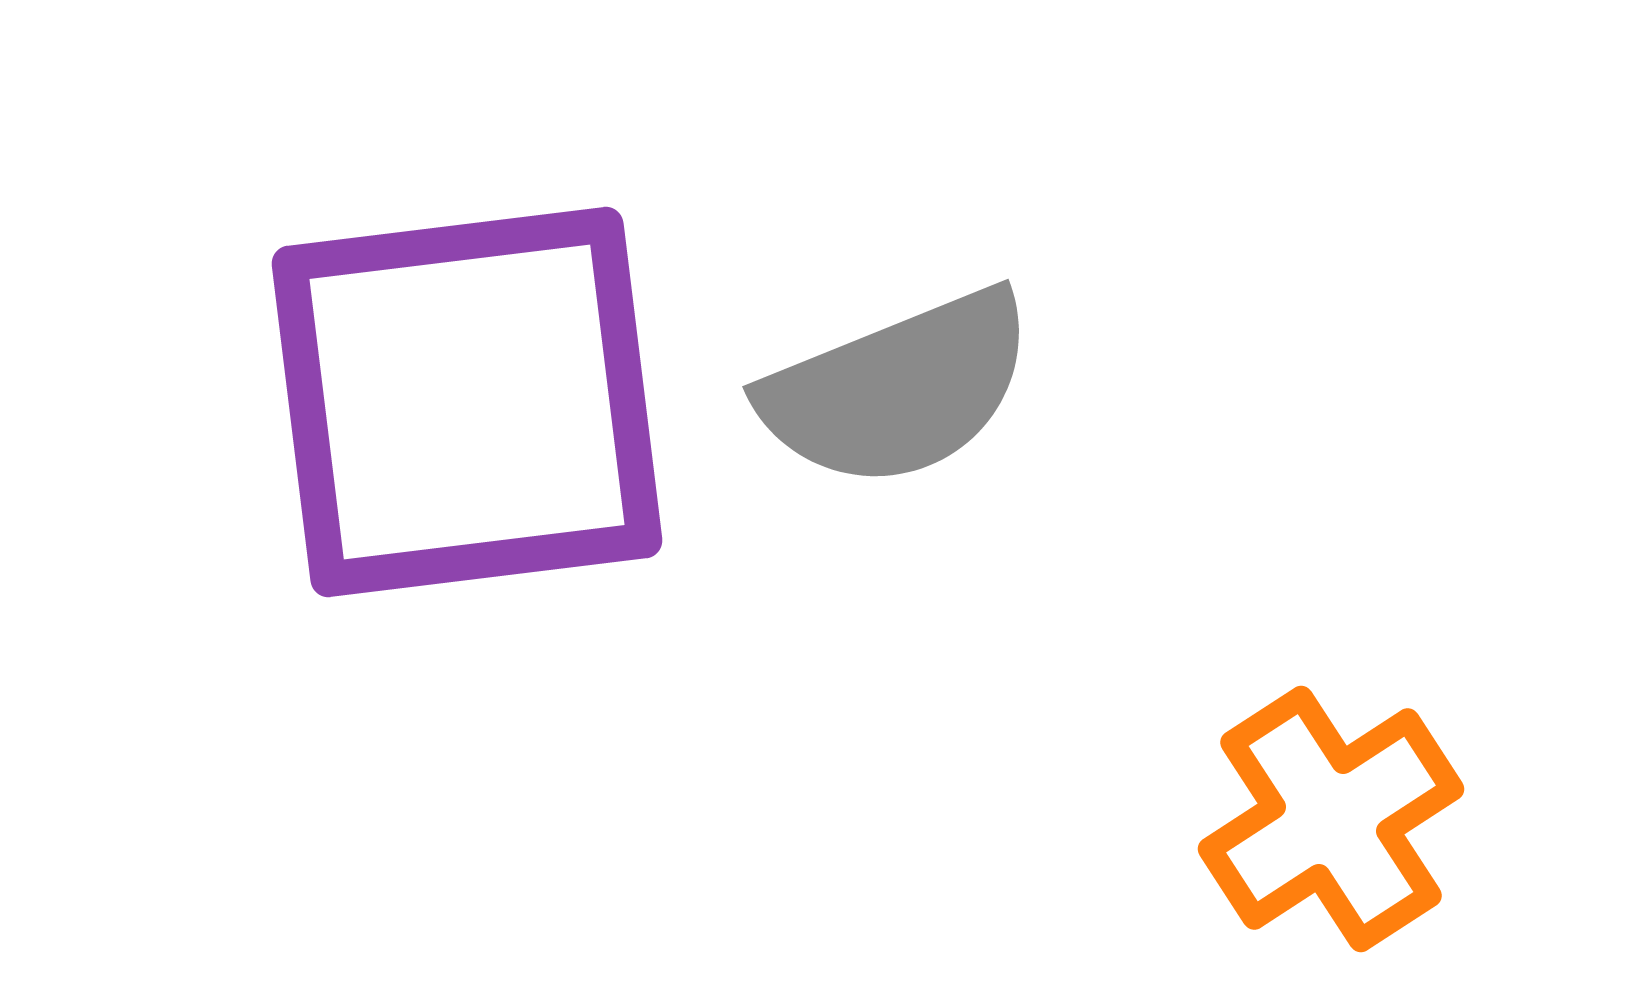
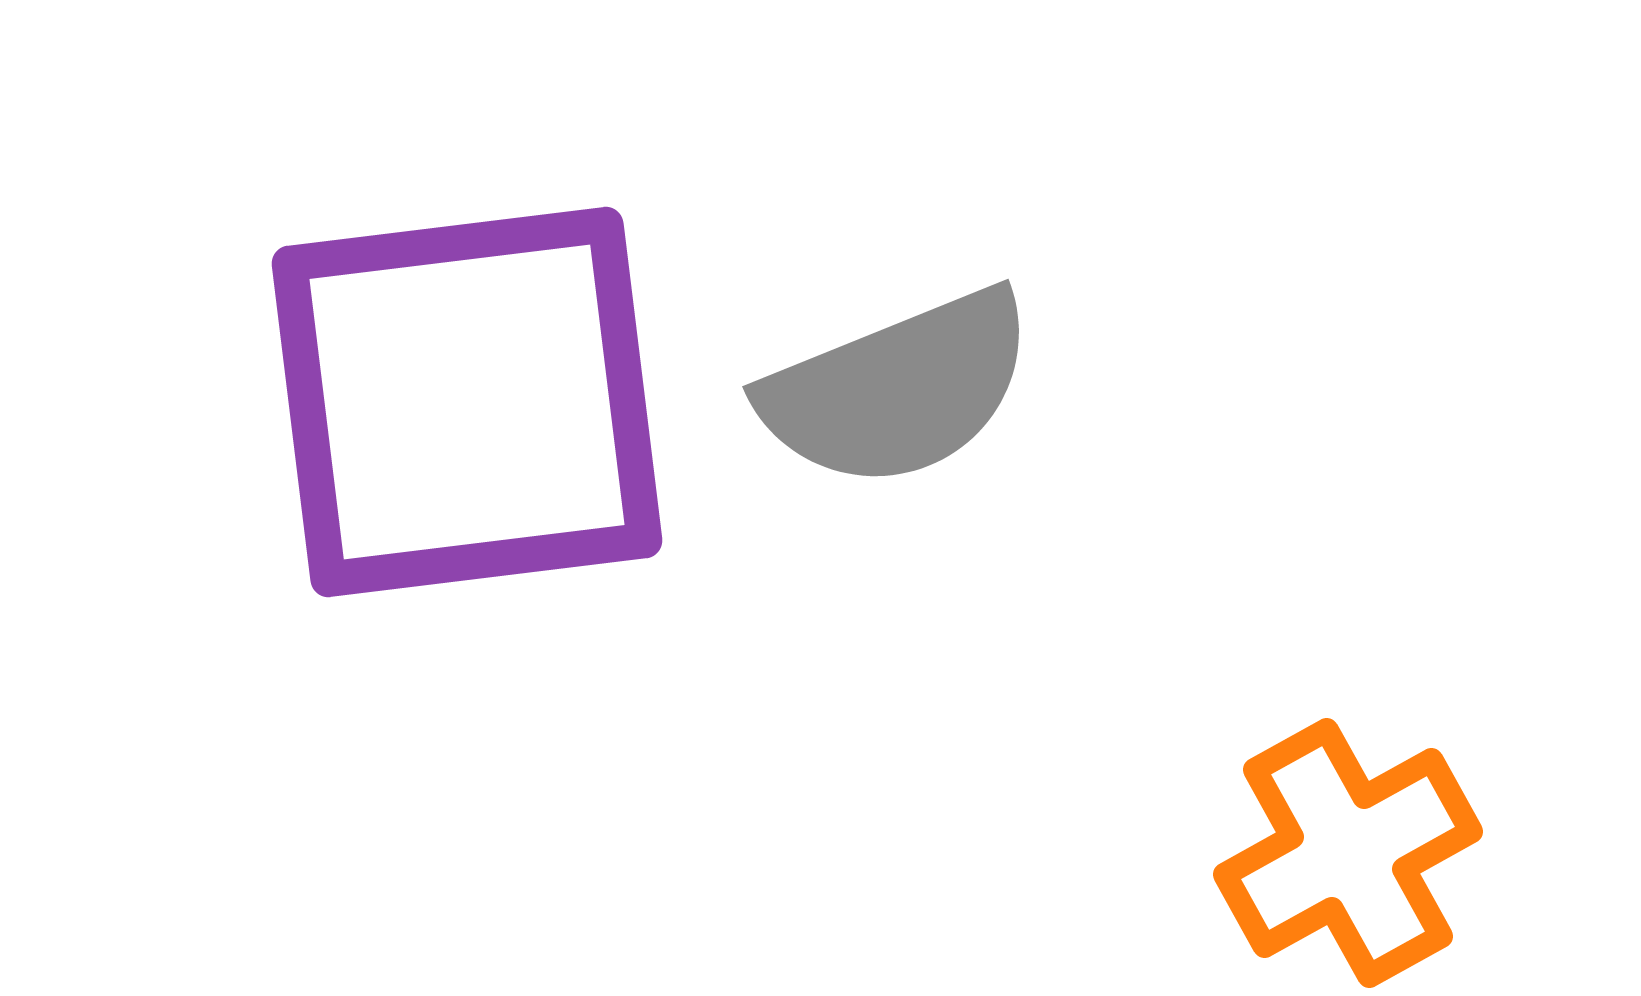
orange cross: moved 17 px right, 34 px down; rotated 4 degrees clockwise
